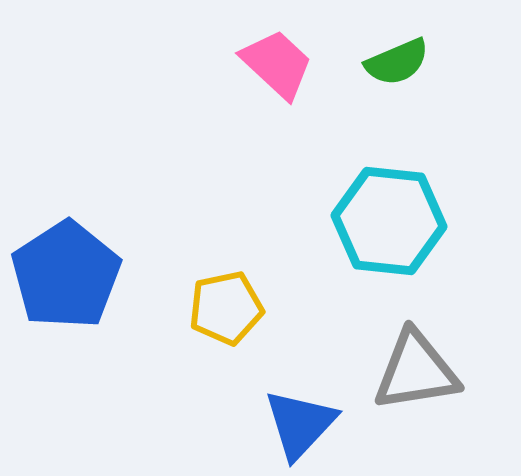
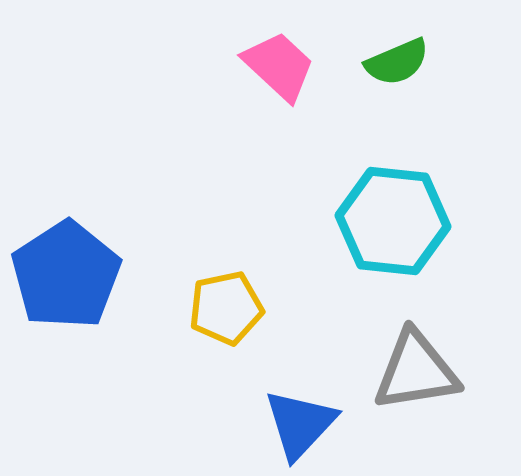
pink trapezoid: moved 2 px right, 2 px down
cyan hexagon: moved 4 px right
